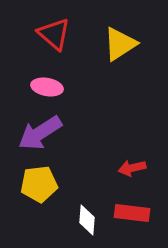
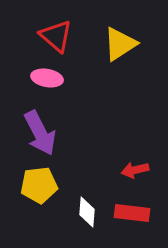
red triangle: moved 2 px right, 2 px down
pink ellipse: moved 9 px up
purple arrow: rotated 84 degrees counterclockwise
red arrow: moved 3 px right, 2 px down
yellow pentagon: moved 1 px down
white diamond: moved 8 px up
